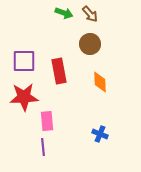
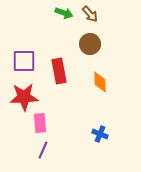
pink rectangle: moved 7 px left, 2 px down
purple line: moved 3 px down; rotated 30 degrees clockwise
